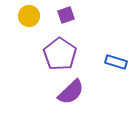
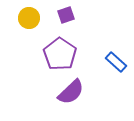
yellow circle: moved 2 px down
blue rectangle: rotated 25 degrees clockwise
